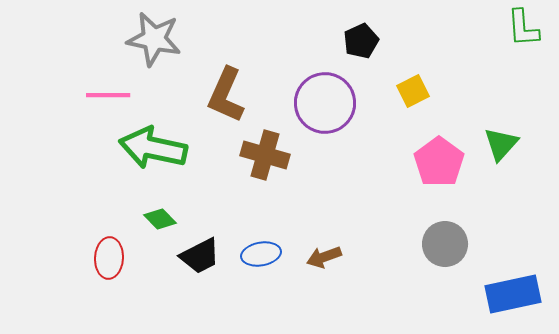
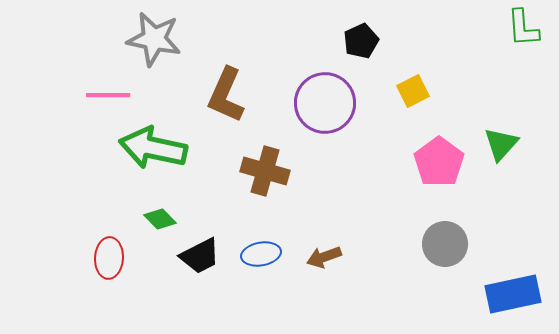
brown cross: moved 16 px down
